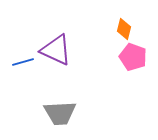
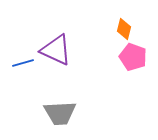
blue line: moved 1 px down
